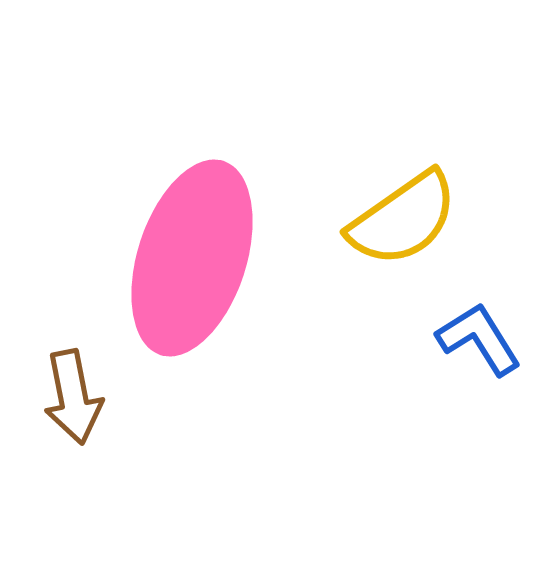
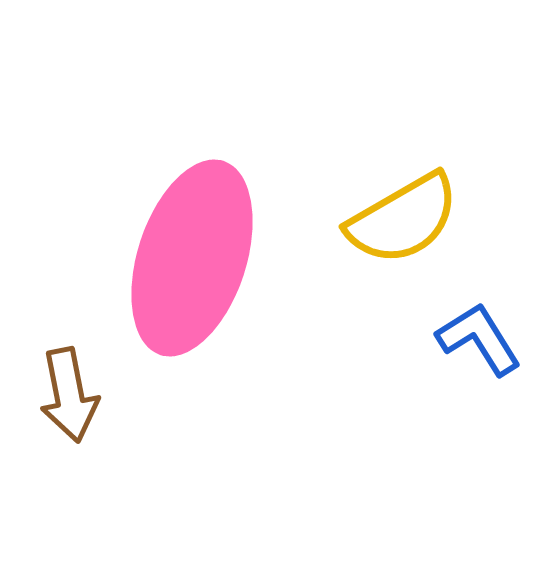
yellow semicircle: rotated 5 degrees clockwise
brown arrow: moved 4 px left, 2 px up
